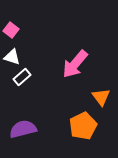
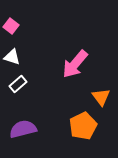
pink square: moved 4 px up
white rectangle: moved 4 px left, 7 px down
